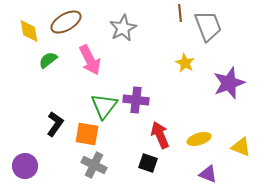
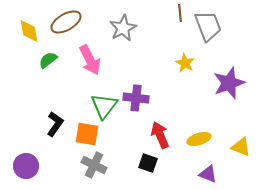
purple cross: moved 2 px up
purple circle: moved 1 px right
